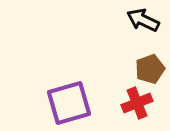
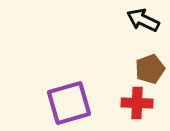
red cross: rotated 24 degrees clockwise
